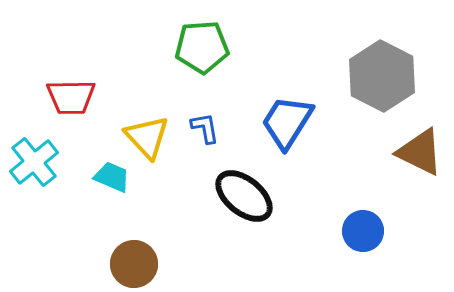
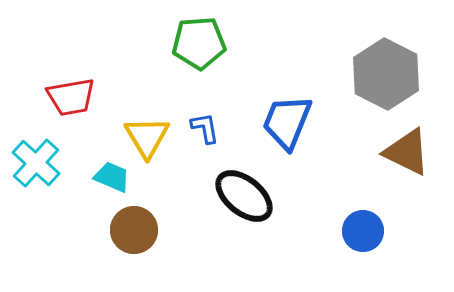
green pentagon: moved 3 px left, 4 px up
gray hexagon: moved 4 px right, 2 px up
red trapezoid: rotated 9 degrees counterclockwise
blue trapezoid: rotated 10 degrees counterclockwise
yellow triangle: rotated 12 degrees clockwise
brown triangle: moved 13 px left
cyan cross: moved 2 px right, 1 px down; rotated 9 degrees counterclockwise
brown circle: moved 34 px up
